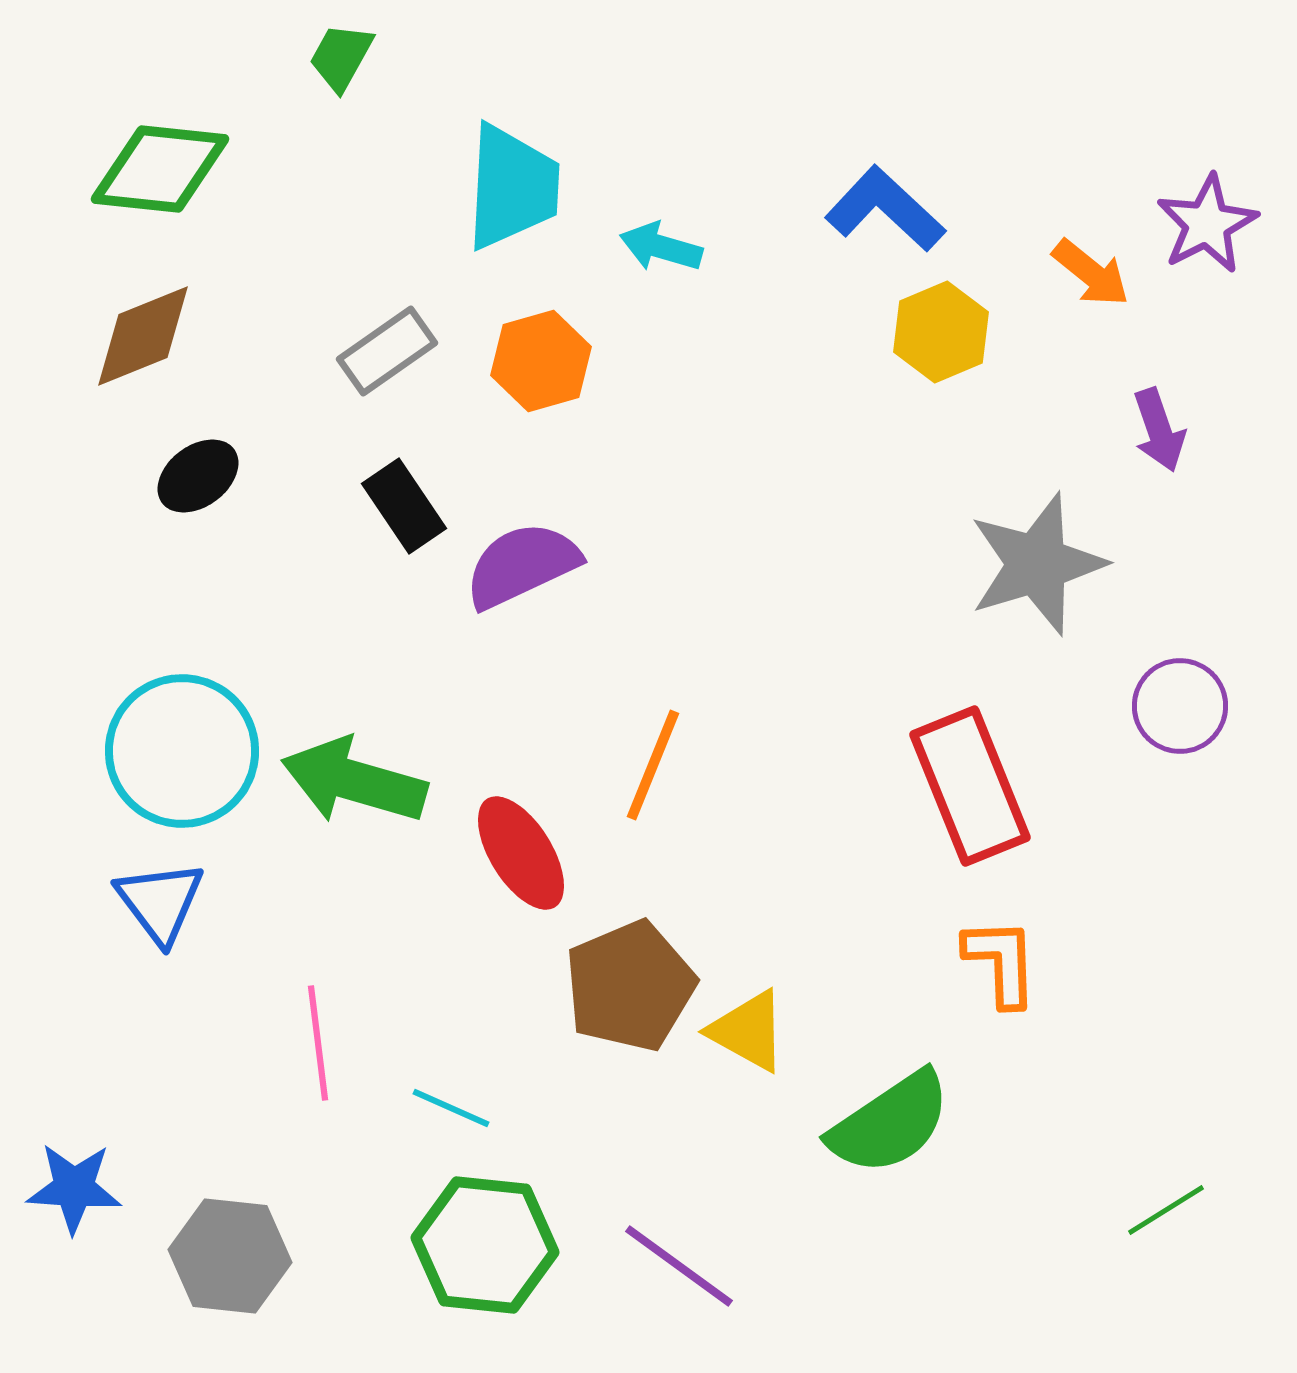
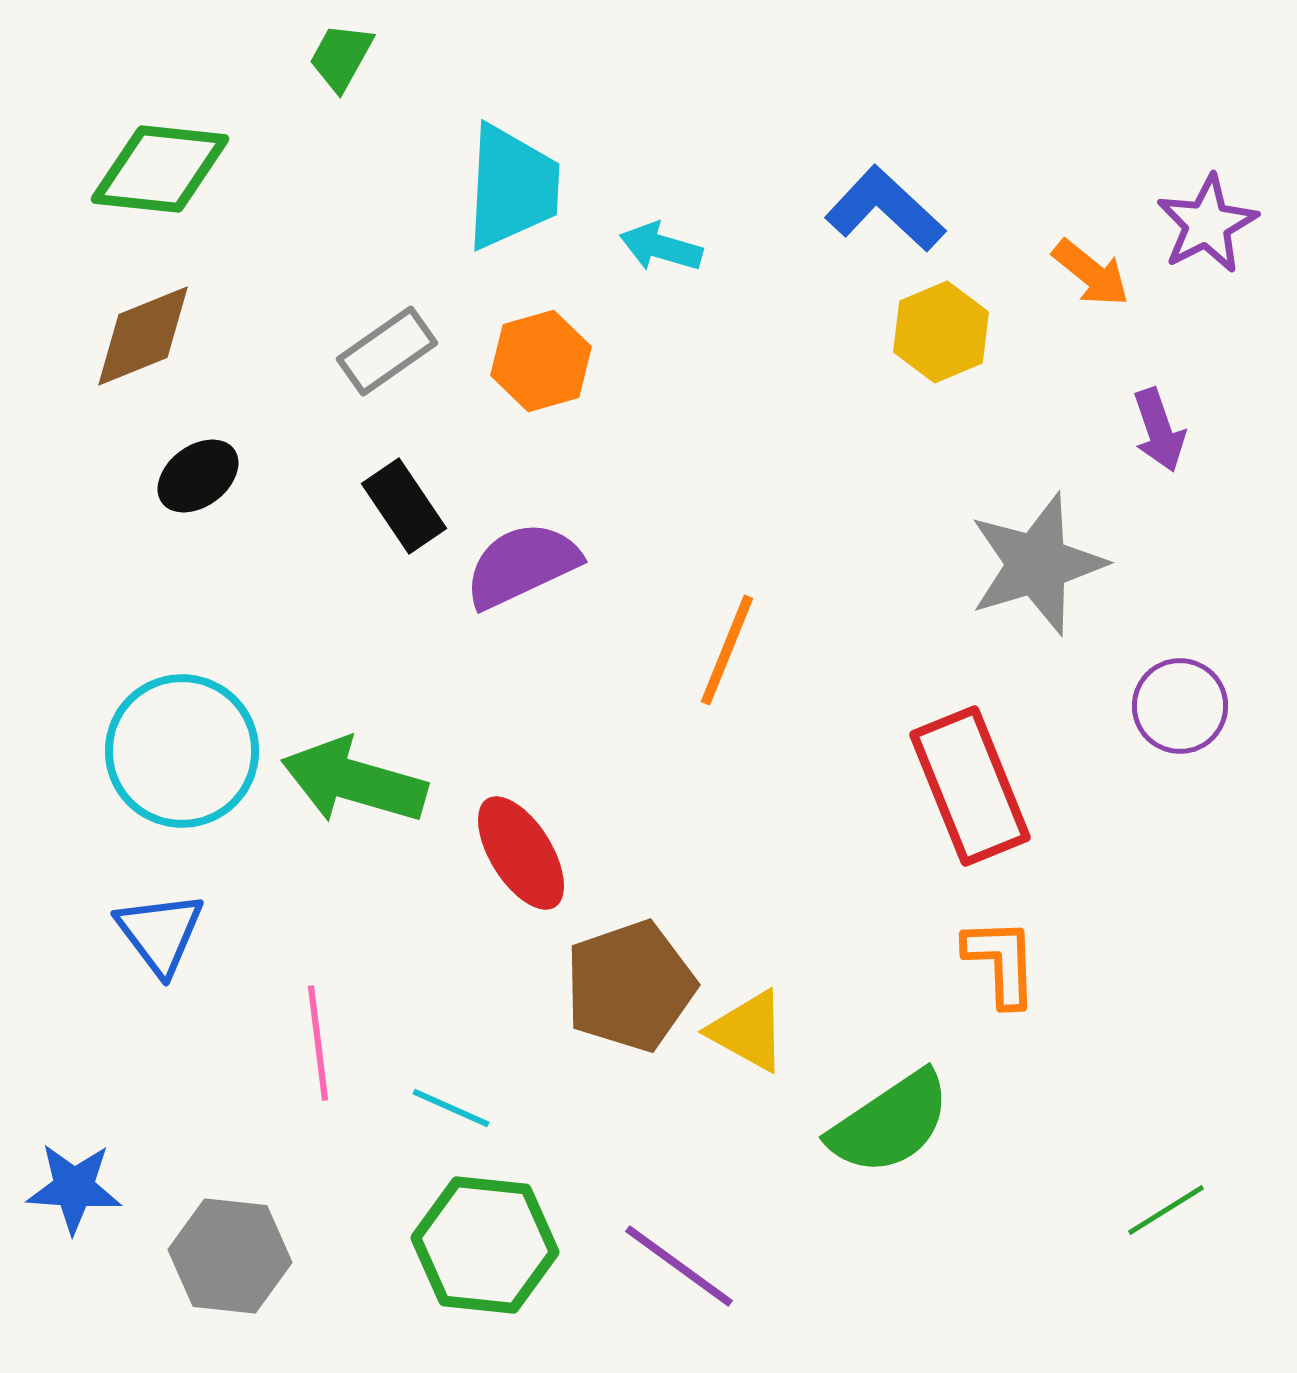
orange line: moved 74 px right, 115 px up
blue triangle: moved 31 px down
brown pentagon: rotated 4 degrees clockwise
